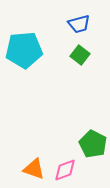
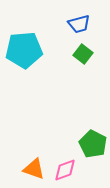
green square: moved 3 px right, 1 px up
